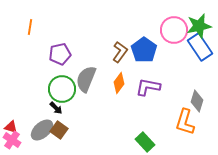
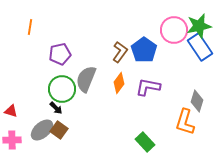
red triangle: moved 16 px up
pink cross: rotated 36 degrees counterclockwise
